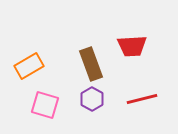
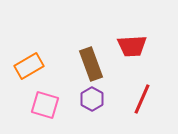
red line: rotated 52 degrees counterclockwise
